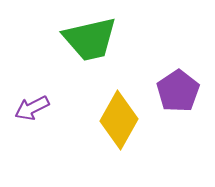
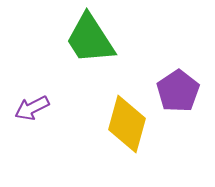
green trapezoid: rotated 70 degrees clockwise
yellow diamond: moved 8 px right, 4 px down; rotated 14 degrees counterclockwise
